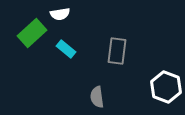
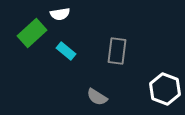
cyan rectangle: moved 2 px down
white hexagon: moved 1 px left, 2 px down
gray semicircle: rotated 50 degrees counterclockwise
